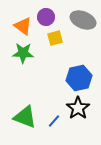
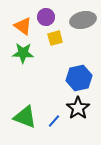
gray ellipse: rotated 35 degrees counterclockwise
